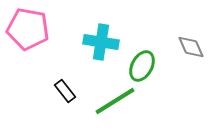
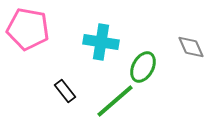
green ellipse: moved 1 px right, 1 px down
green line: rotated 9 degrees counterclockwise
